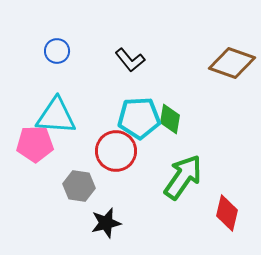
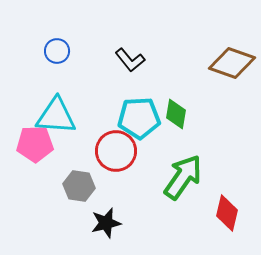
green diamond: moved 6 px right, 5 px up
